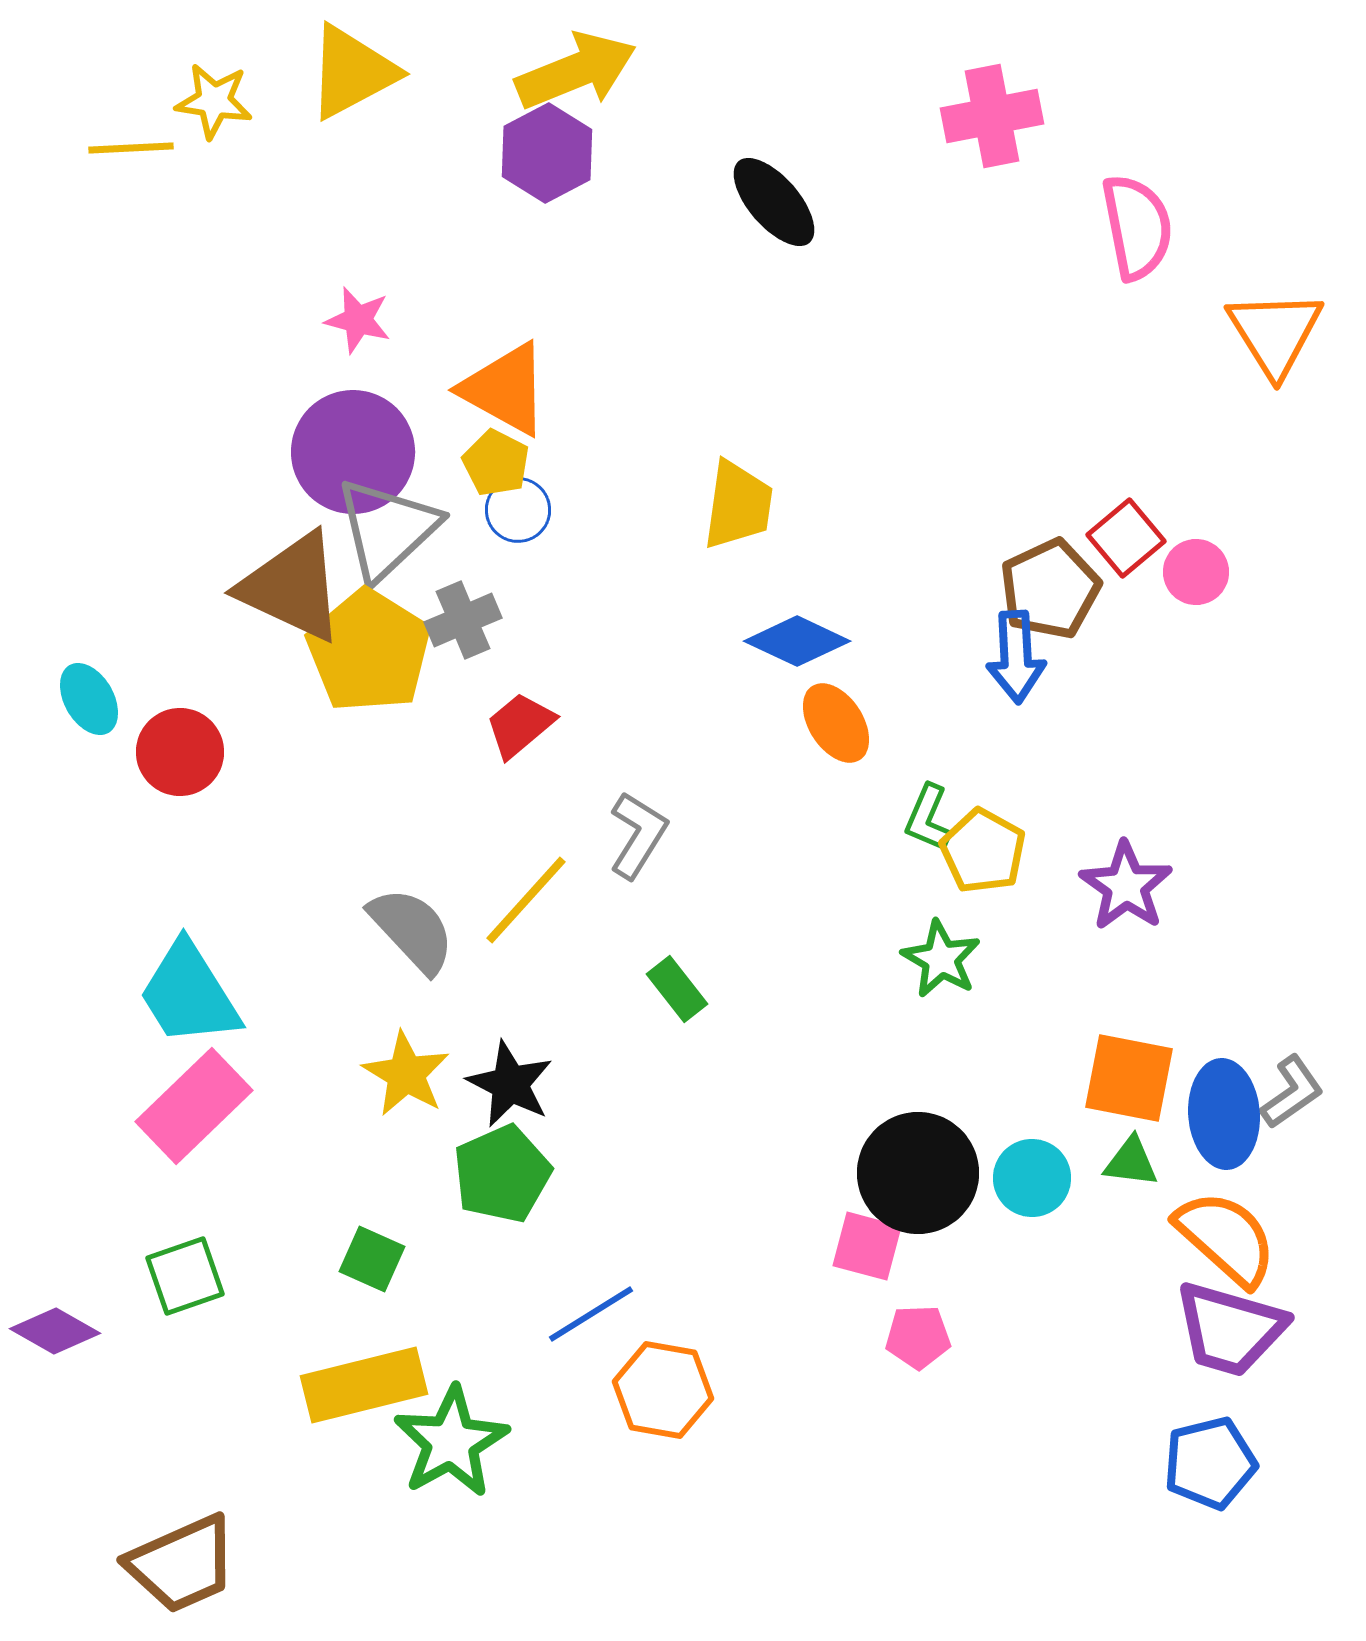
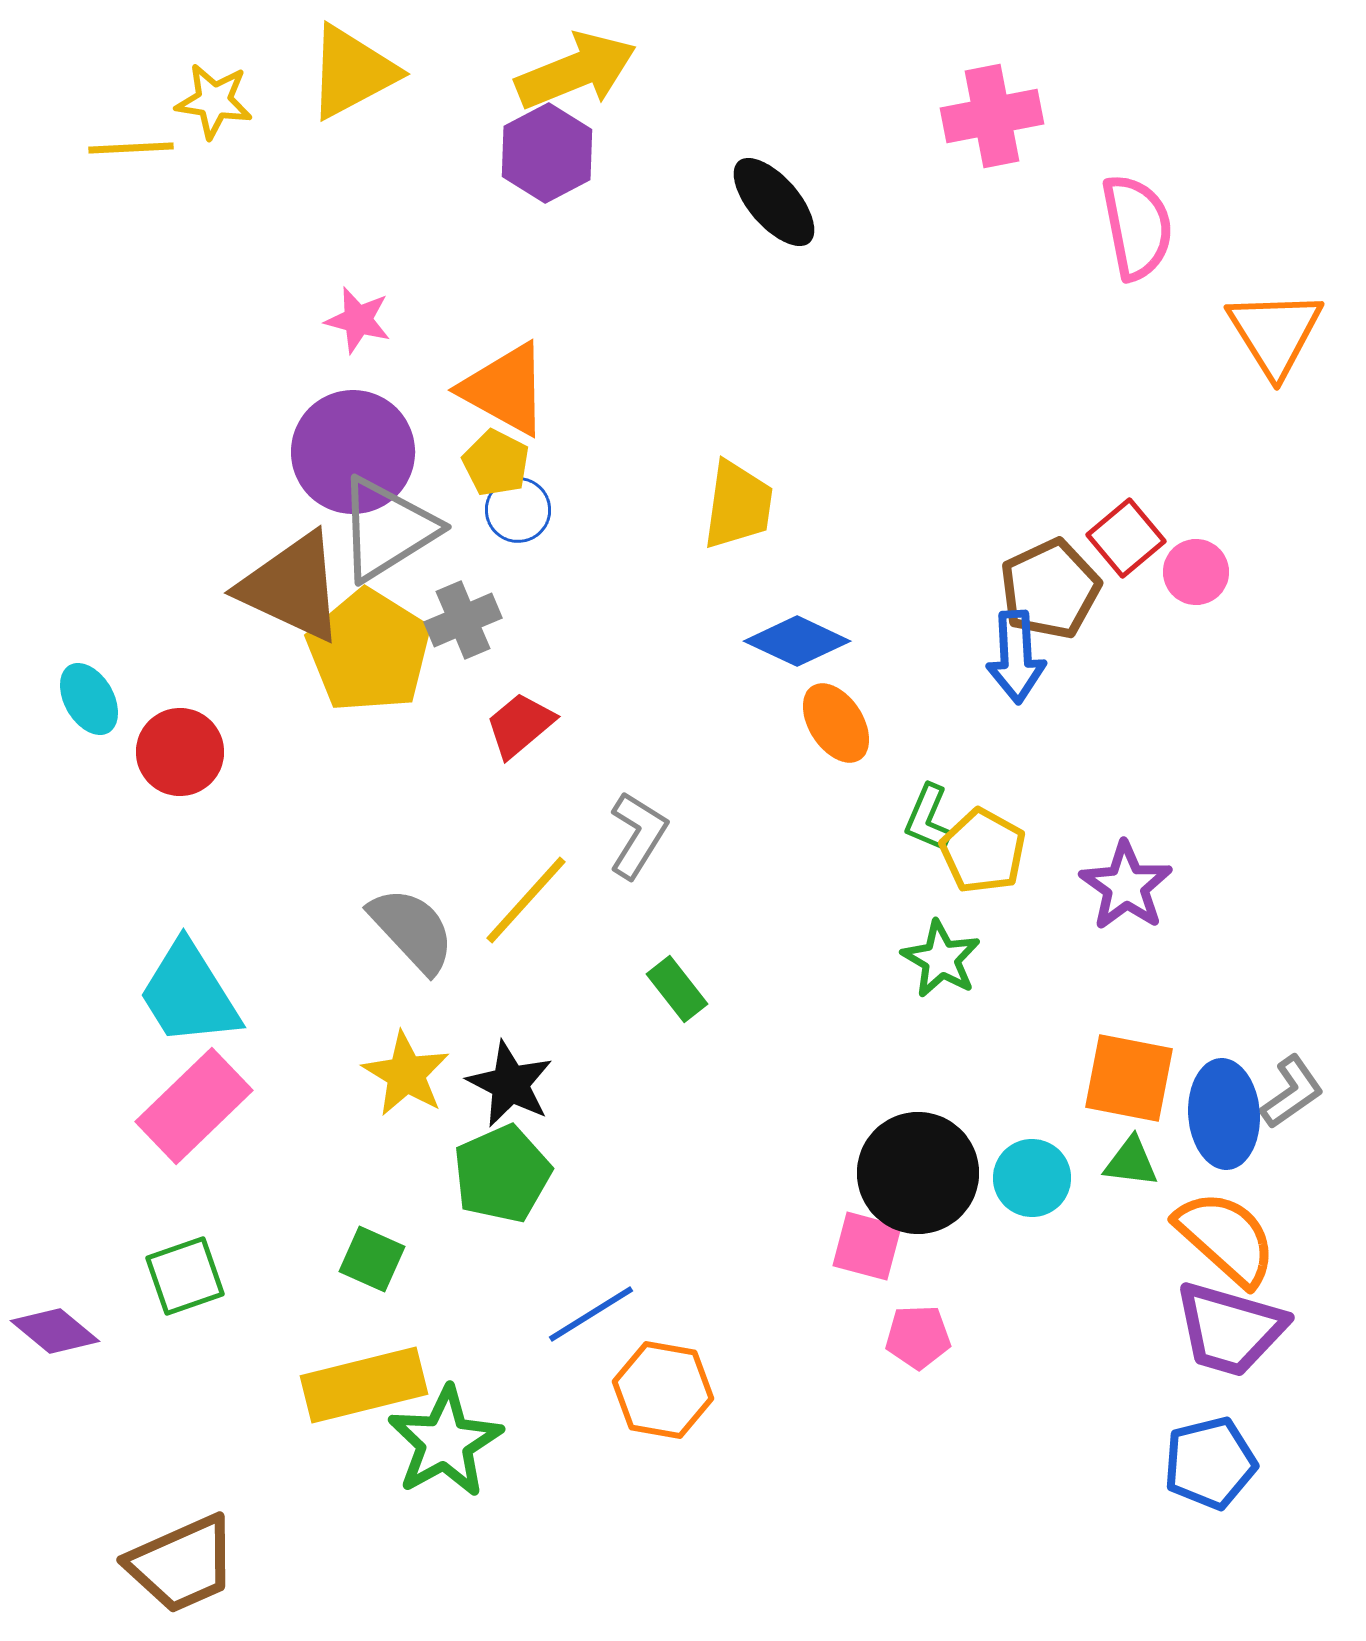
gray triangle at (387, 529): rotated 11 degrees clockwise
purple diamond at (55, 1331): rotated 10 degrees clockwise
green star at (451, 1442): moved 6 px left
